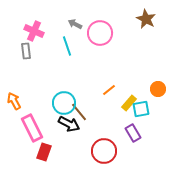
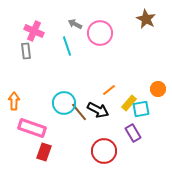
orange arrow: rotated 30 degrees clockwise
black arrow: moved 29 px right, 14 px up
pink rectangle: rotated 44 degrees counterclockwise
